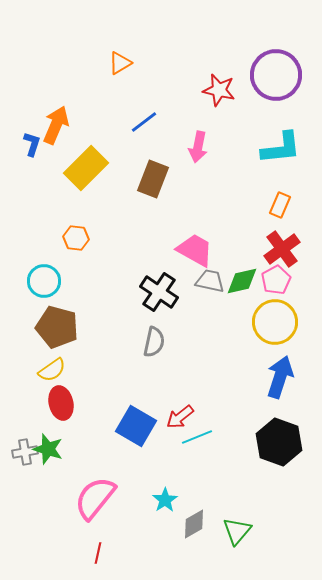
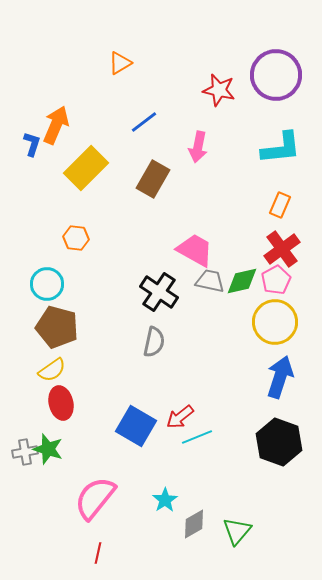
brown rectangle: rotated 9 degrees clockwise
cyan circle: moved 3 px right, 3 px down
